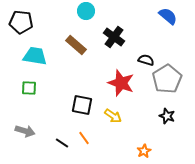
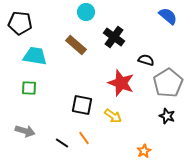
cyan circle: moved 1 px down
black pentagon: moved 1 px left, 1 px down
gray pentagon: moved 1 px right, 4 px down
